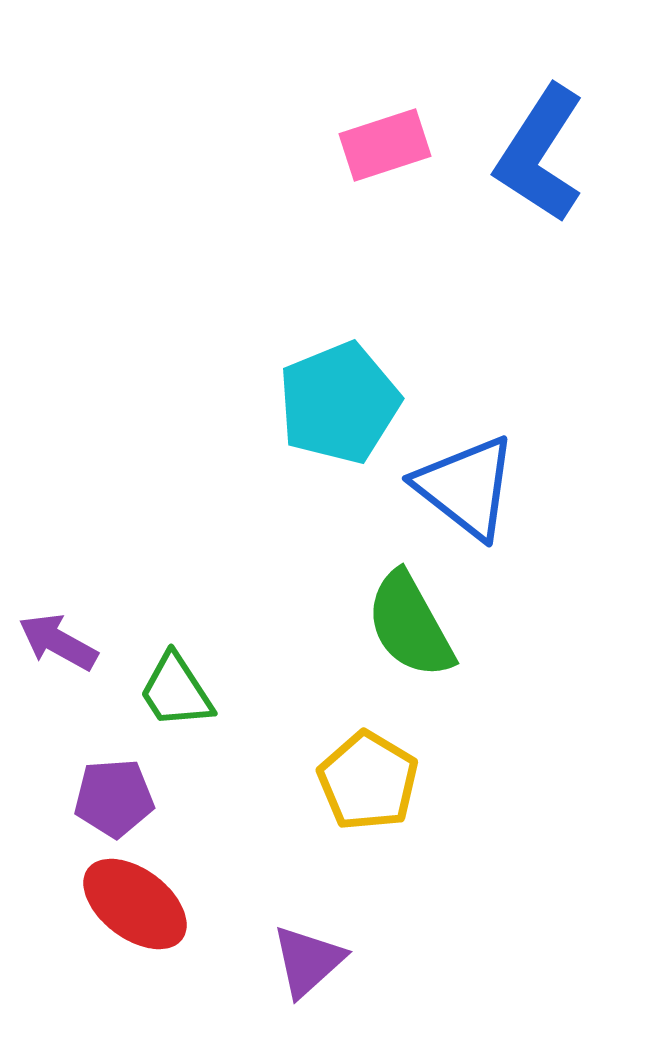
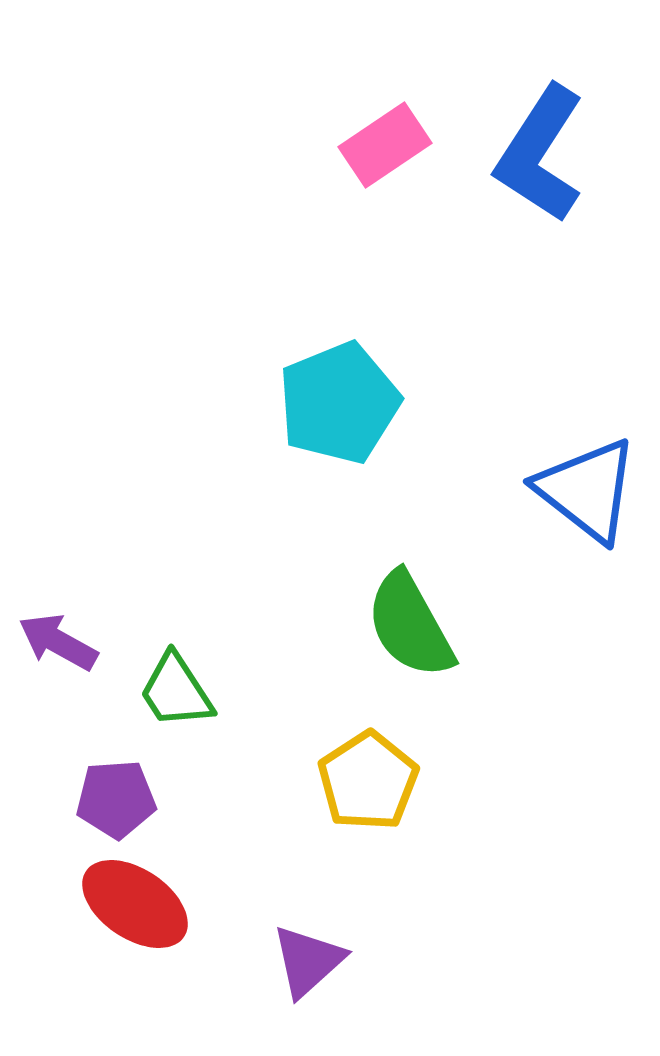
pink rectangle: rotated 16 degrees counterclockwise
blue triangle: moved 121 px right, 3 px down
yellow pentagon: rotated 8 degrees clockwise
purple pentagon: moved 2 px right, 1 px down
red ellipse: rotated 3 degrees counterclockwise
